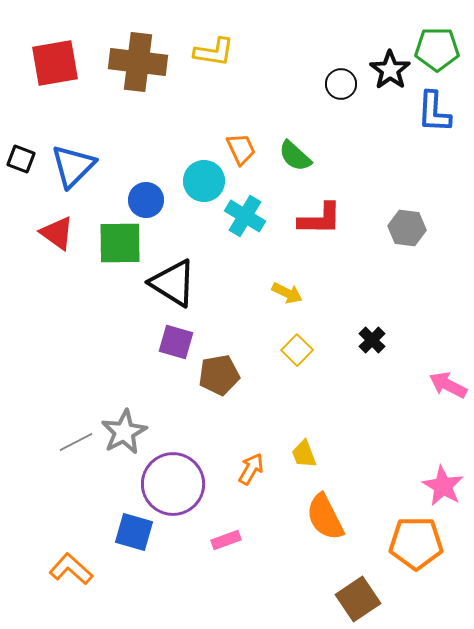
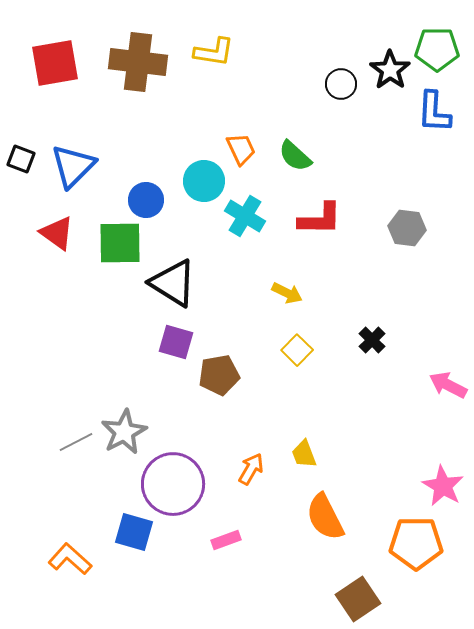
orange L-shape: moved 1 px left, 10 px up
